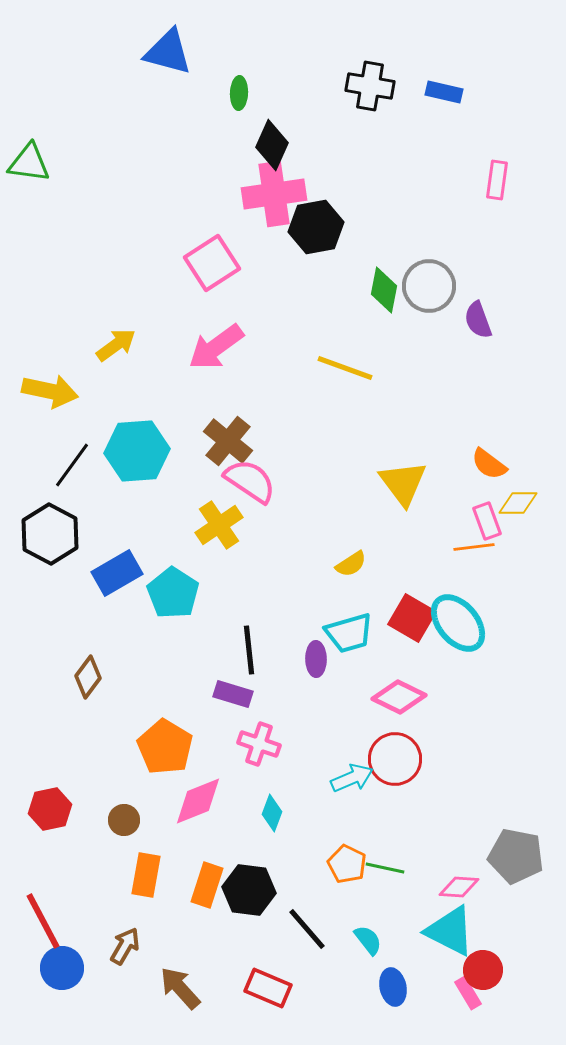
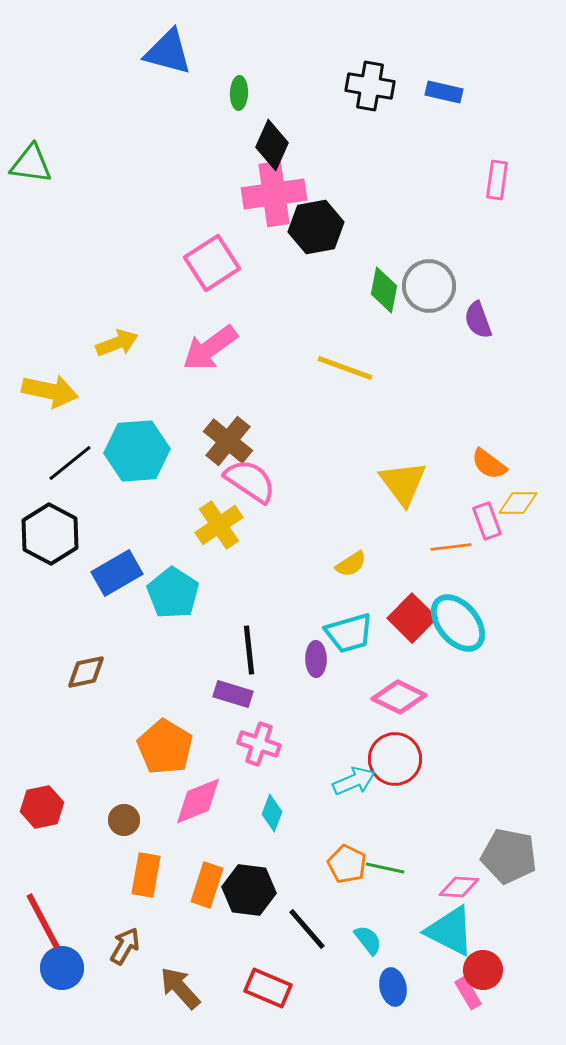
green triangle at (29, 163): moved 2 px right, 1 px down
yellow arrow at (116, 345): moved 1 px right, 2 px up; rotated 15 degrees clockwise
pink arrow at (216, 347): moved 6 px left, 1 px down
black line at (72, 465): moved 2 px left, 2 px up; rotated 15 degrees clockwise
orange line at (474, 547): moved 23 px left
red square at (412, 618): rotated 15 degrees clockwise
brown diamond at (88, 677): moved 2 px left, 5 px up; rotated 42 degrees clockwise
cyan arrow at (352, 778): moved 2 px right, 3 px down
red hexagon at (50, 809): moved 8 px left, 2 px up
gray pentagon at (516, 856): moved 7 px left
